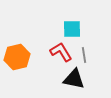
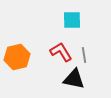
cyan square: moved 9 px up
